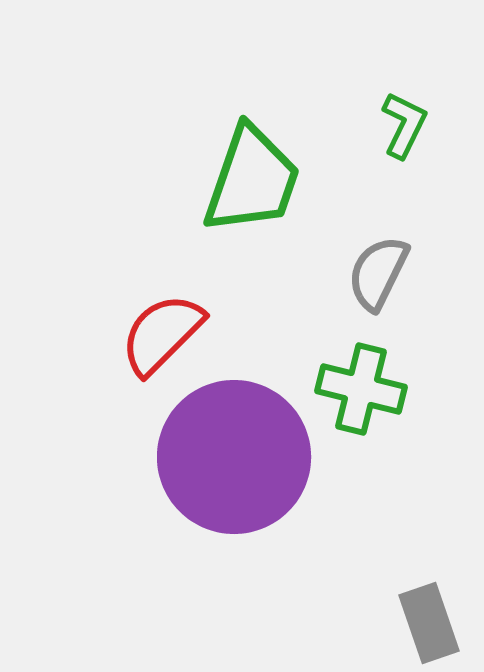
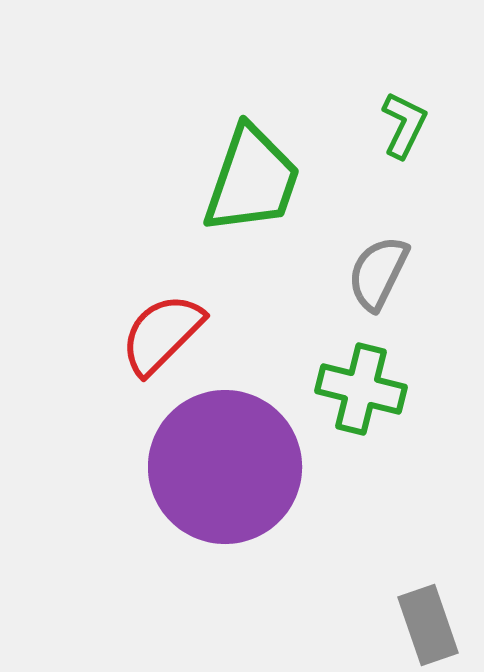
purple circle: moved 9 px left, 10 px down
gray rectangle: moved 1 px left, 2 px down
